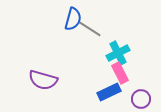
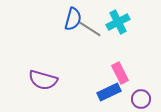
cyan cross: moved 31 px up
